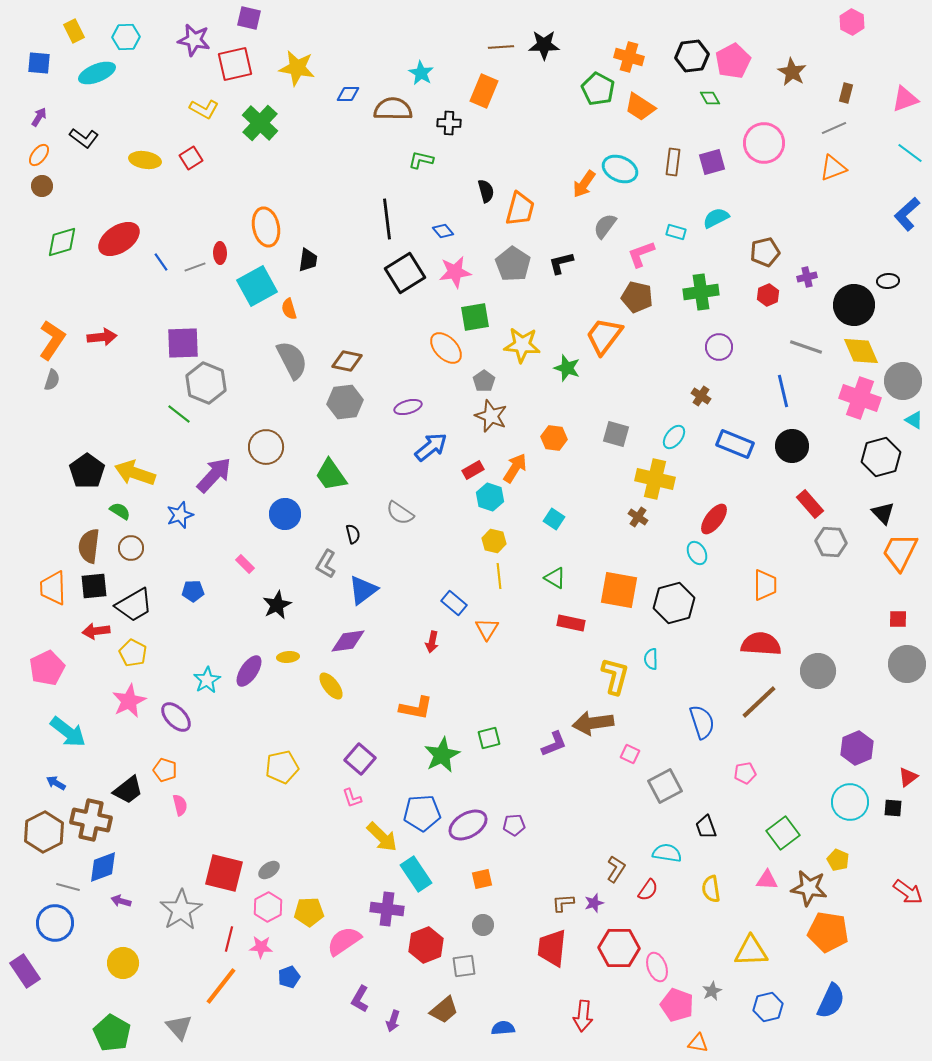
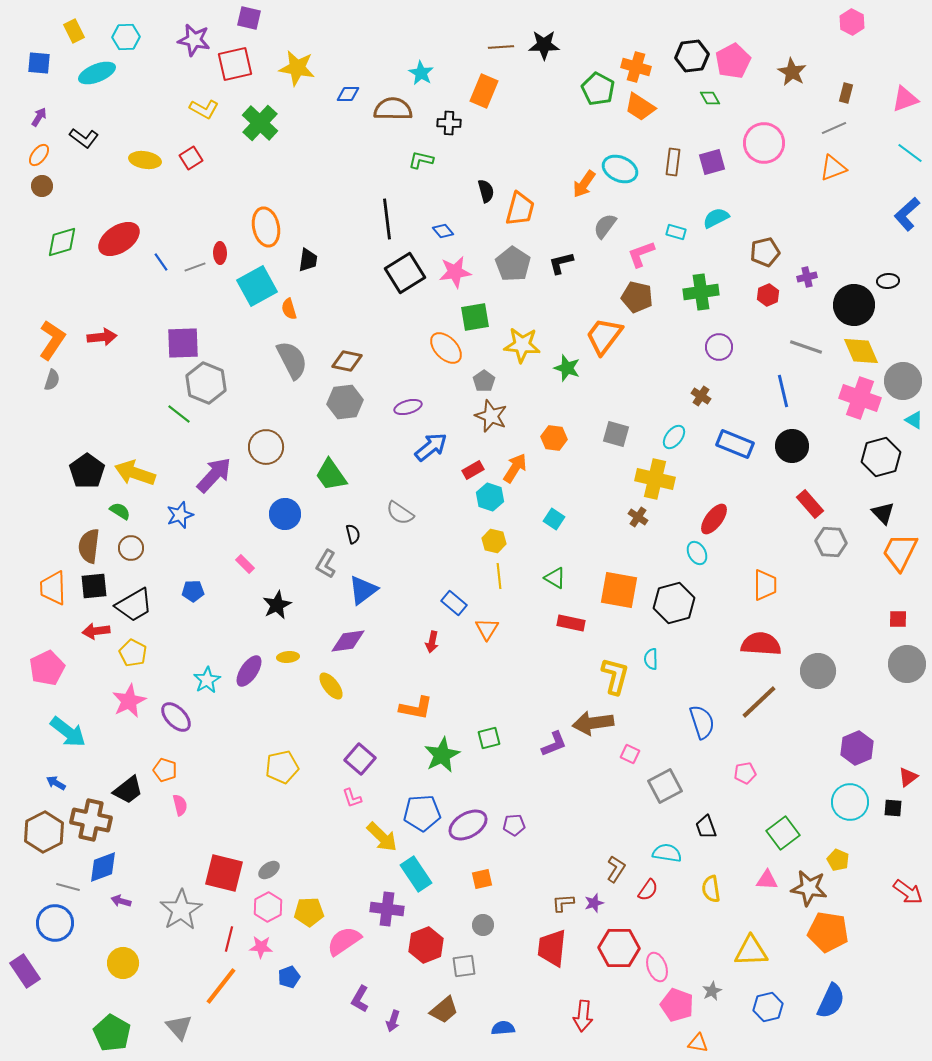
orange cross at (629, 57): moved 7 px right, 10 px down
